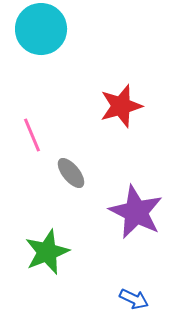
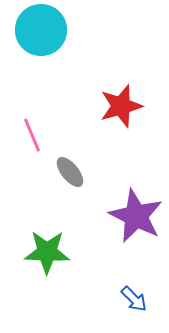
cyan circle: moved 1 px down
gray ellipse: moved 1 px left, 1 px up
purple star: moved 4 px down
green star: rotated 24 degrees clockwise
blue arrow: rotated 20 degrees clockwise
